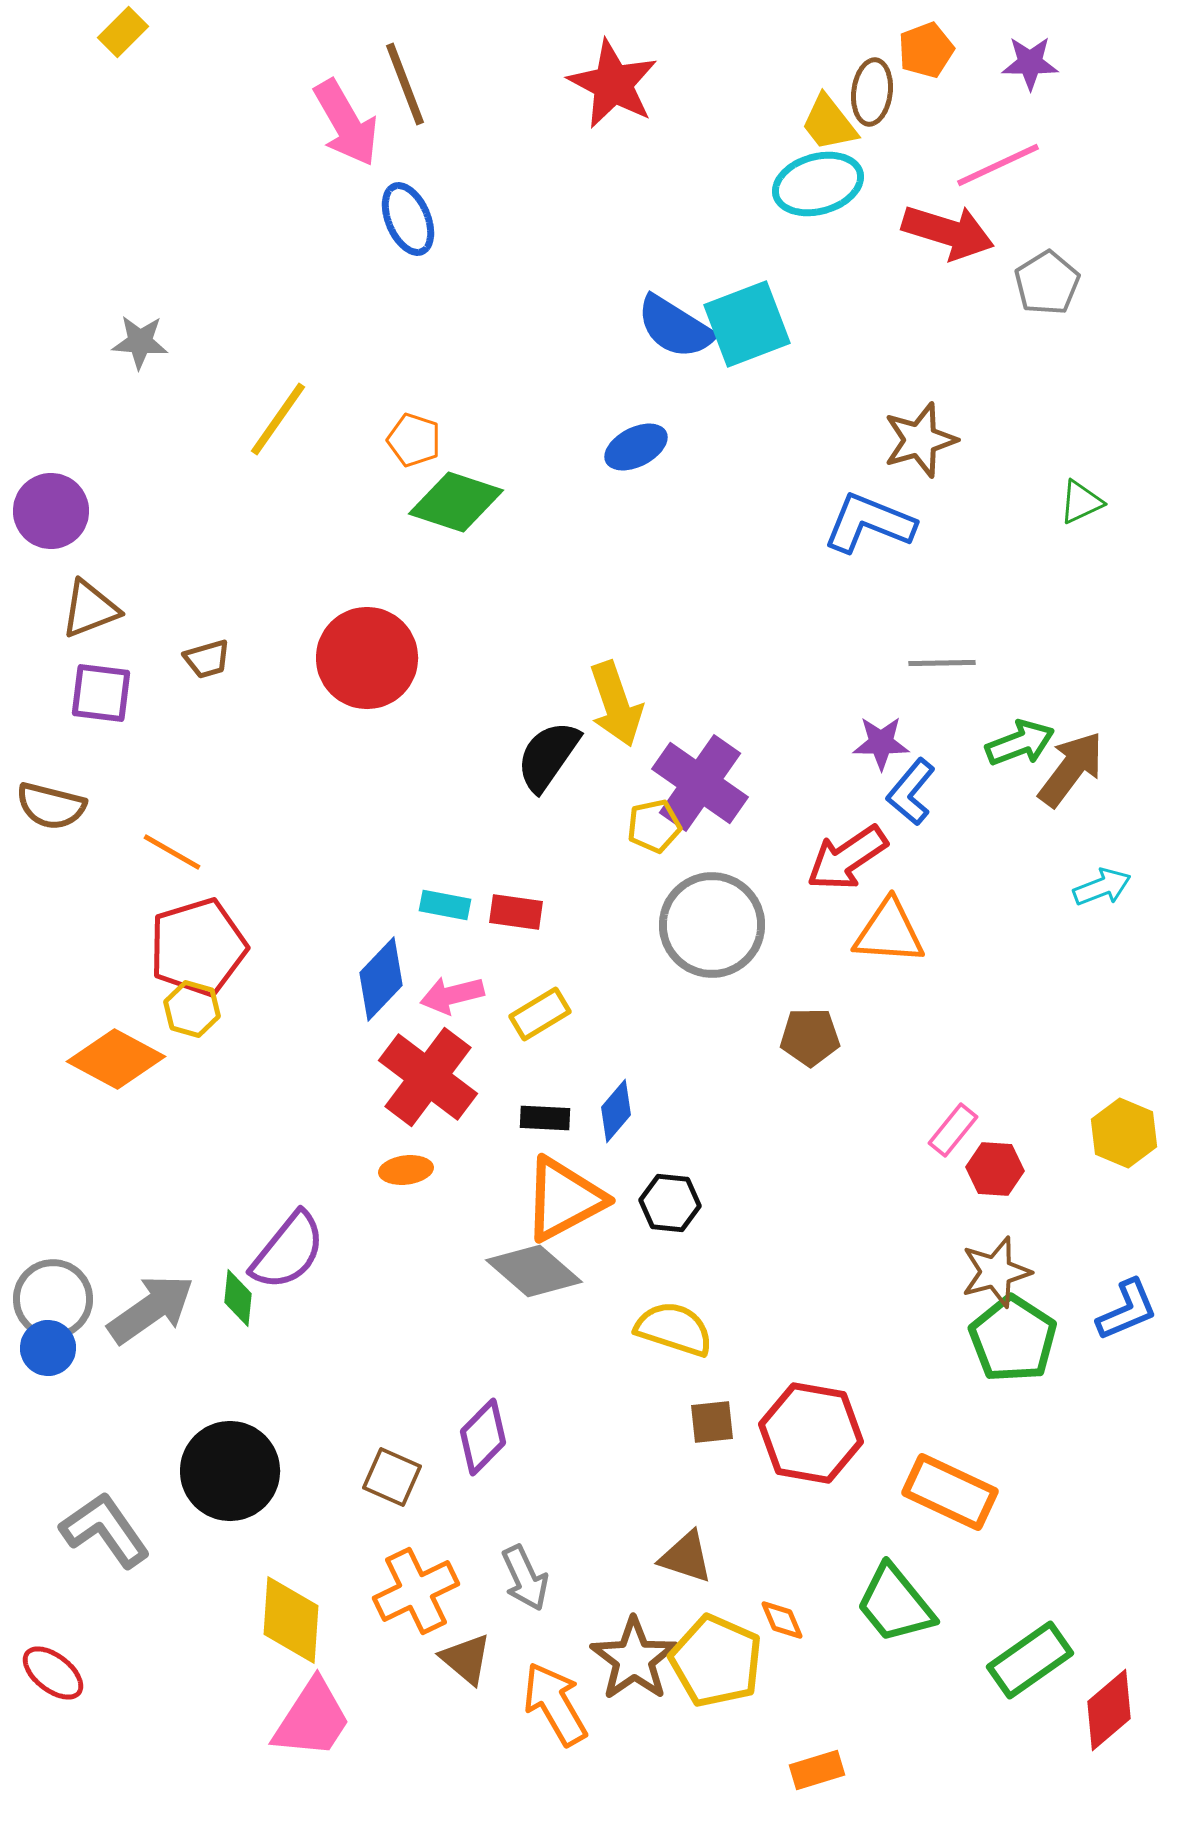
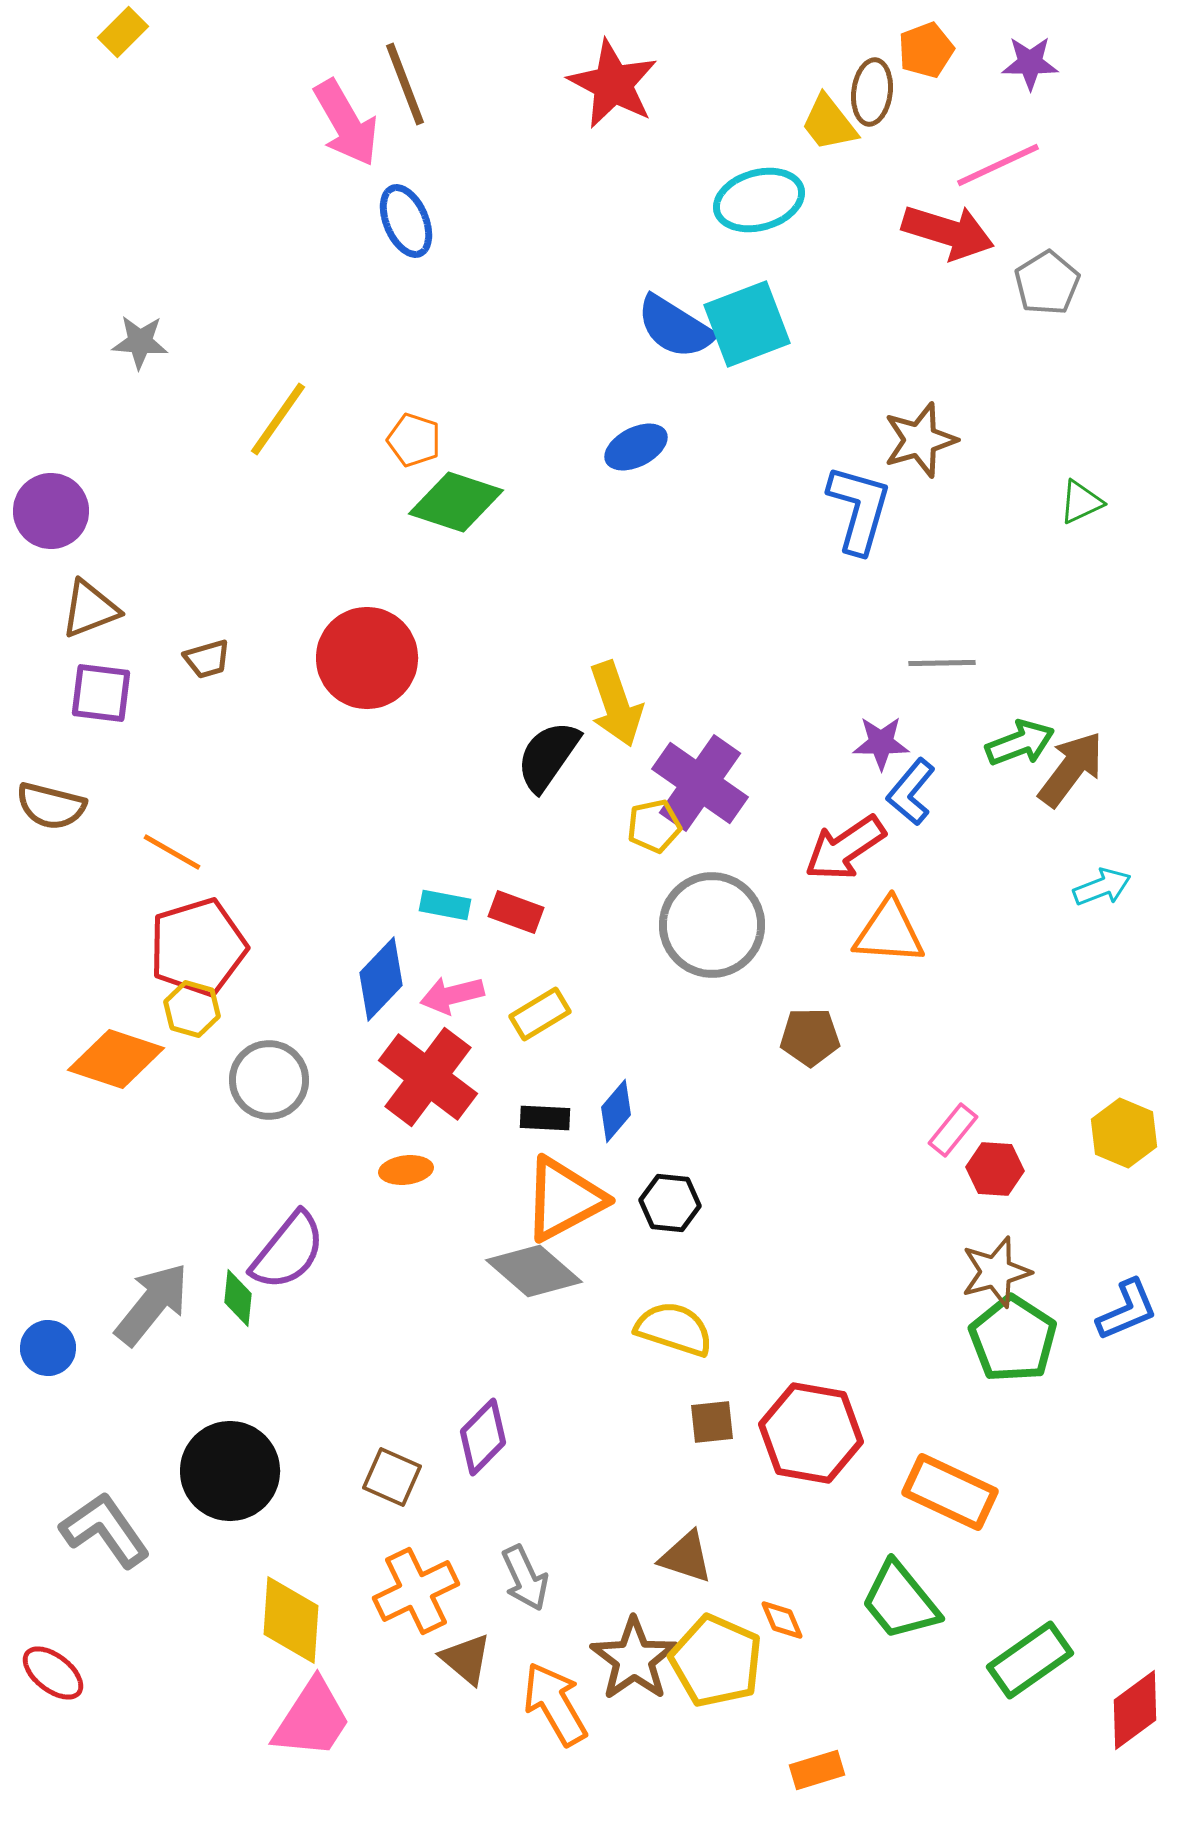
cyan ellipse at (818, 184): moved 59 px left, 16 px down
blue ellipse at (408, 219): moved 2 px left, 2 px down
blue L-shape at (869, 523): moved 10 px left, 14 px up; rotated 84 degrees clockwise
red arrow at (847, 858): moved 2 px left, 10 px up
red rectangle at (516, 912): rotated 12 degrees clockwise
orange diamond at (116, 1059): rotated 10 degrees counterclockwise
gray circle at (53, 1299): moved 216 px right, 219 px up
gray arrow at (151, 1309): moved 1 px right, 5 px up; rotated 16 degrees counterclockwise
green trapezoid at (895, 1604): moved 5 px right, 3 px up
red diamond at (1109, 1710): moved 26 px right; rotated 4 degrees clockwise
